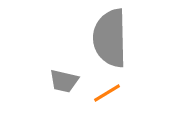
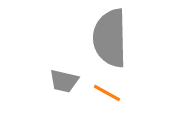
orange line: rotated 60 degrees clockwise
